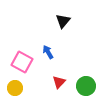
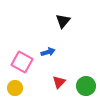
blue arrow: rotated 104 degrees clockwise
